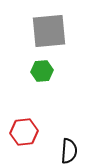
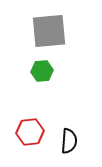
red hexagon: moved 6 px right
black semicircle: moved 10 px up
